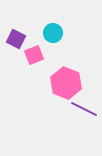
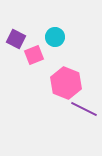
cyan circle: moved 2 px right, 4 px down
